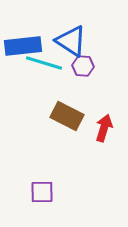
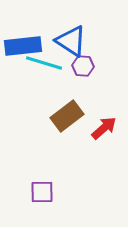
brown rectangle: rotated 64 degrees counterclockwise
red arrow: rotated 32 degrees clockwise
